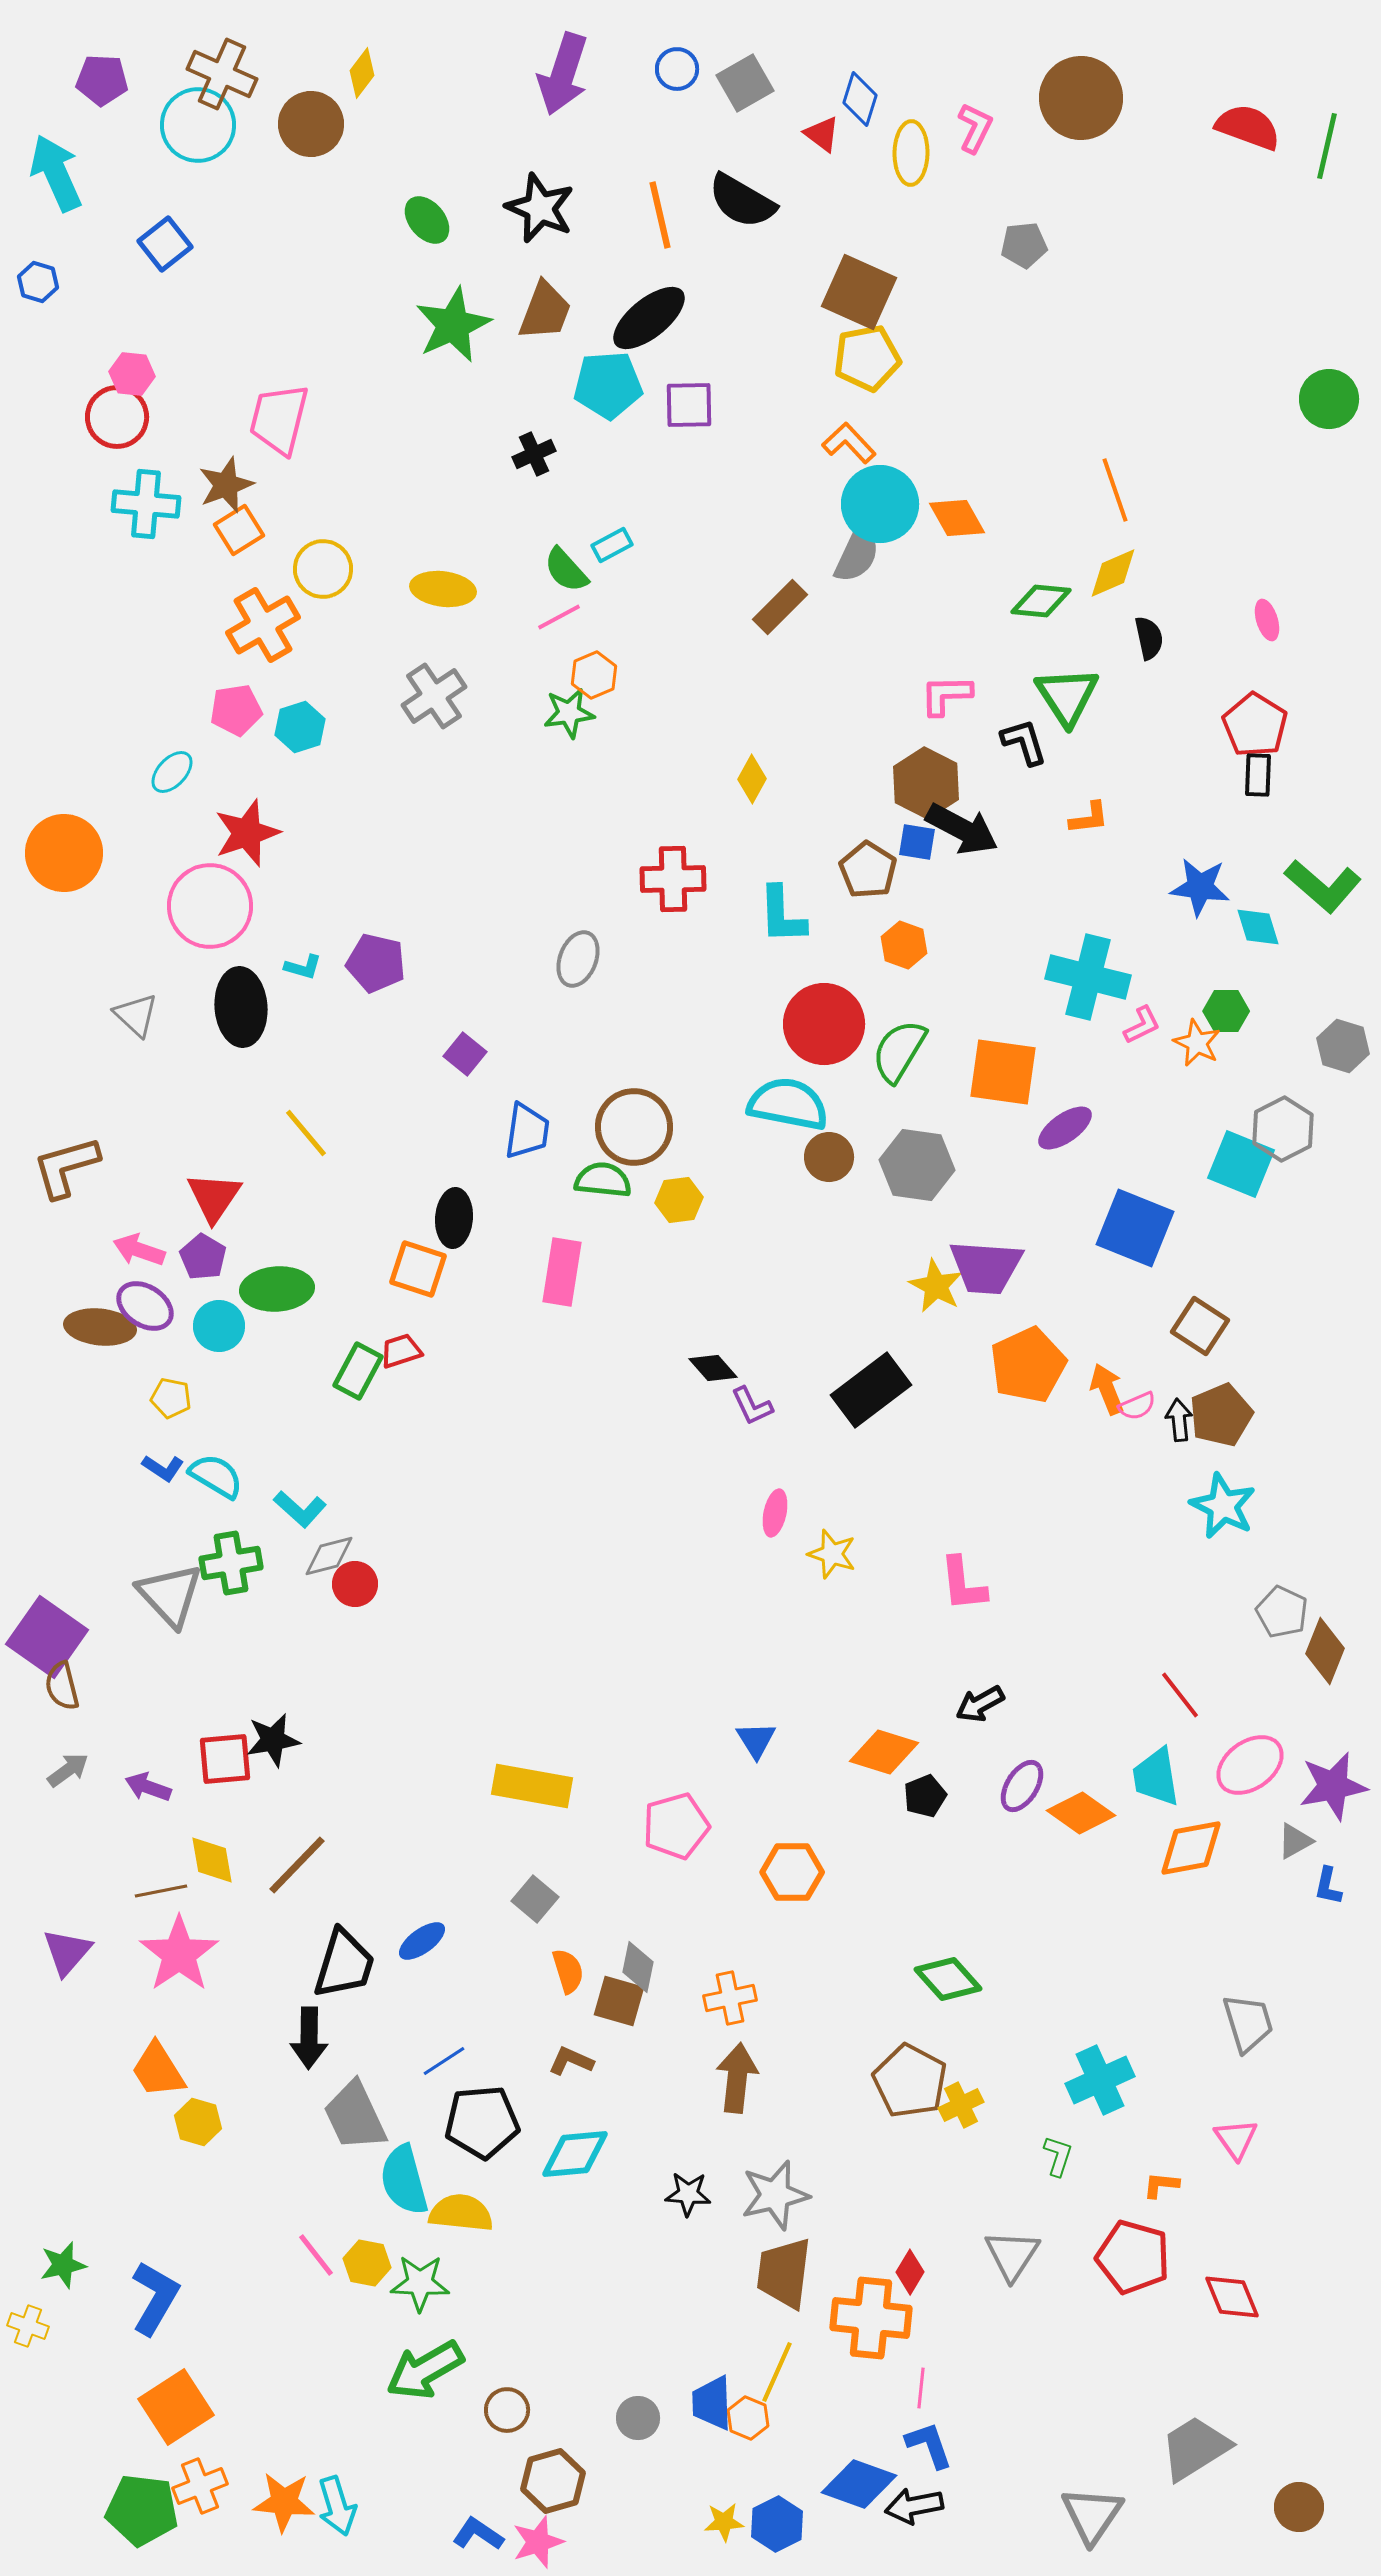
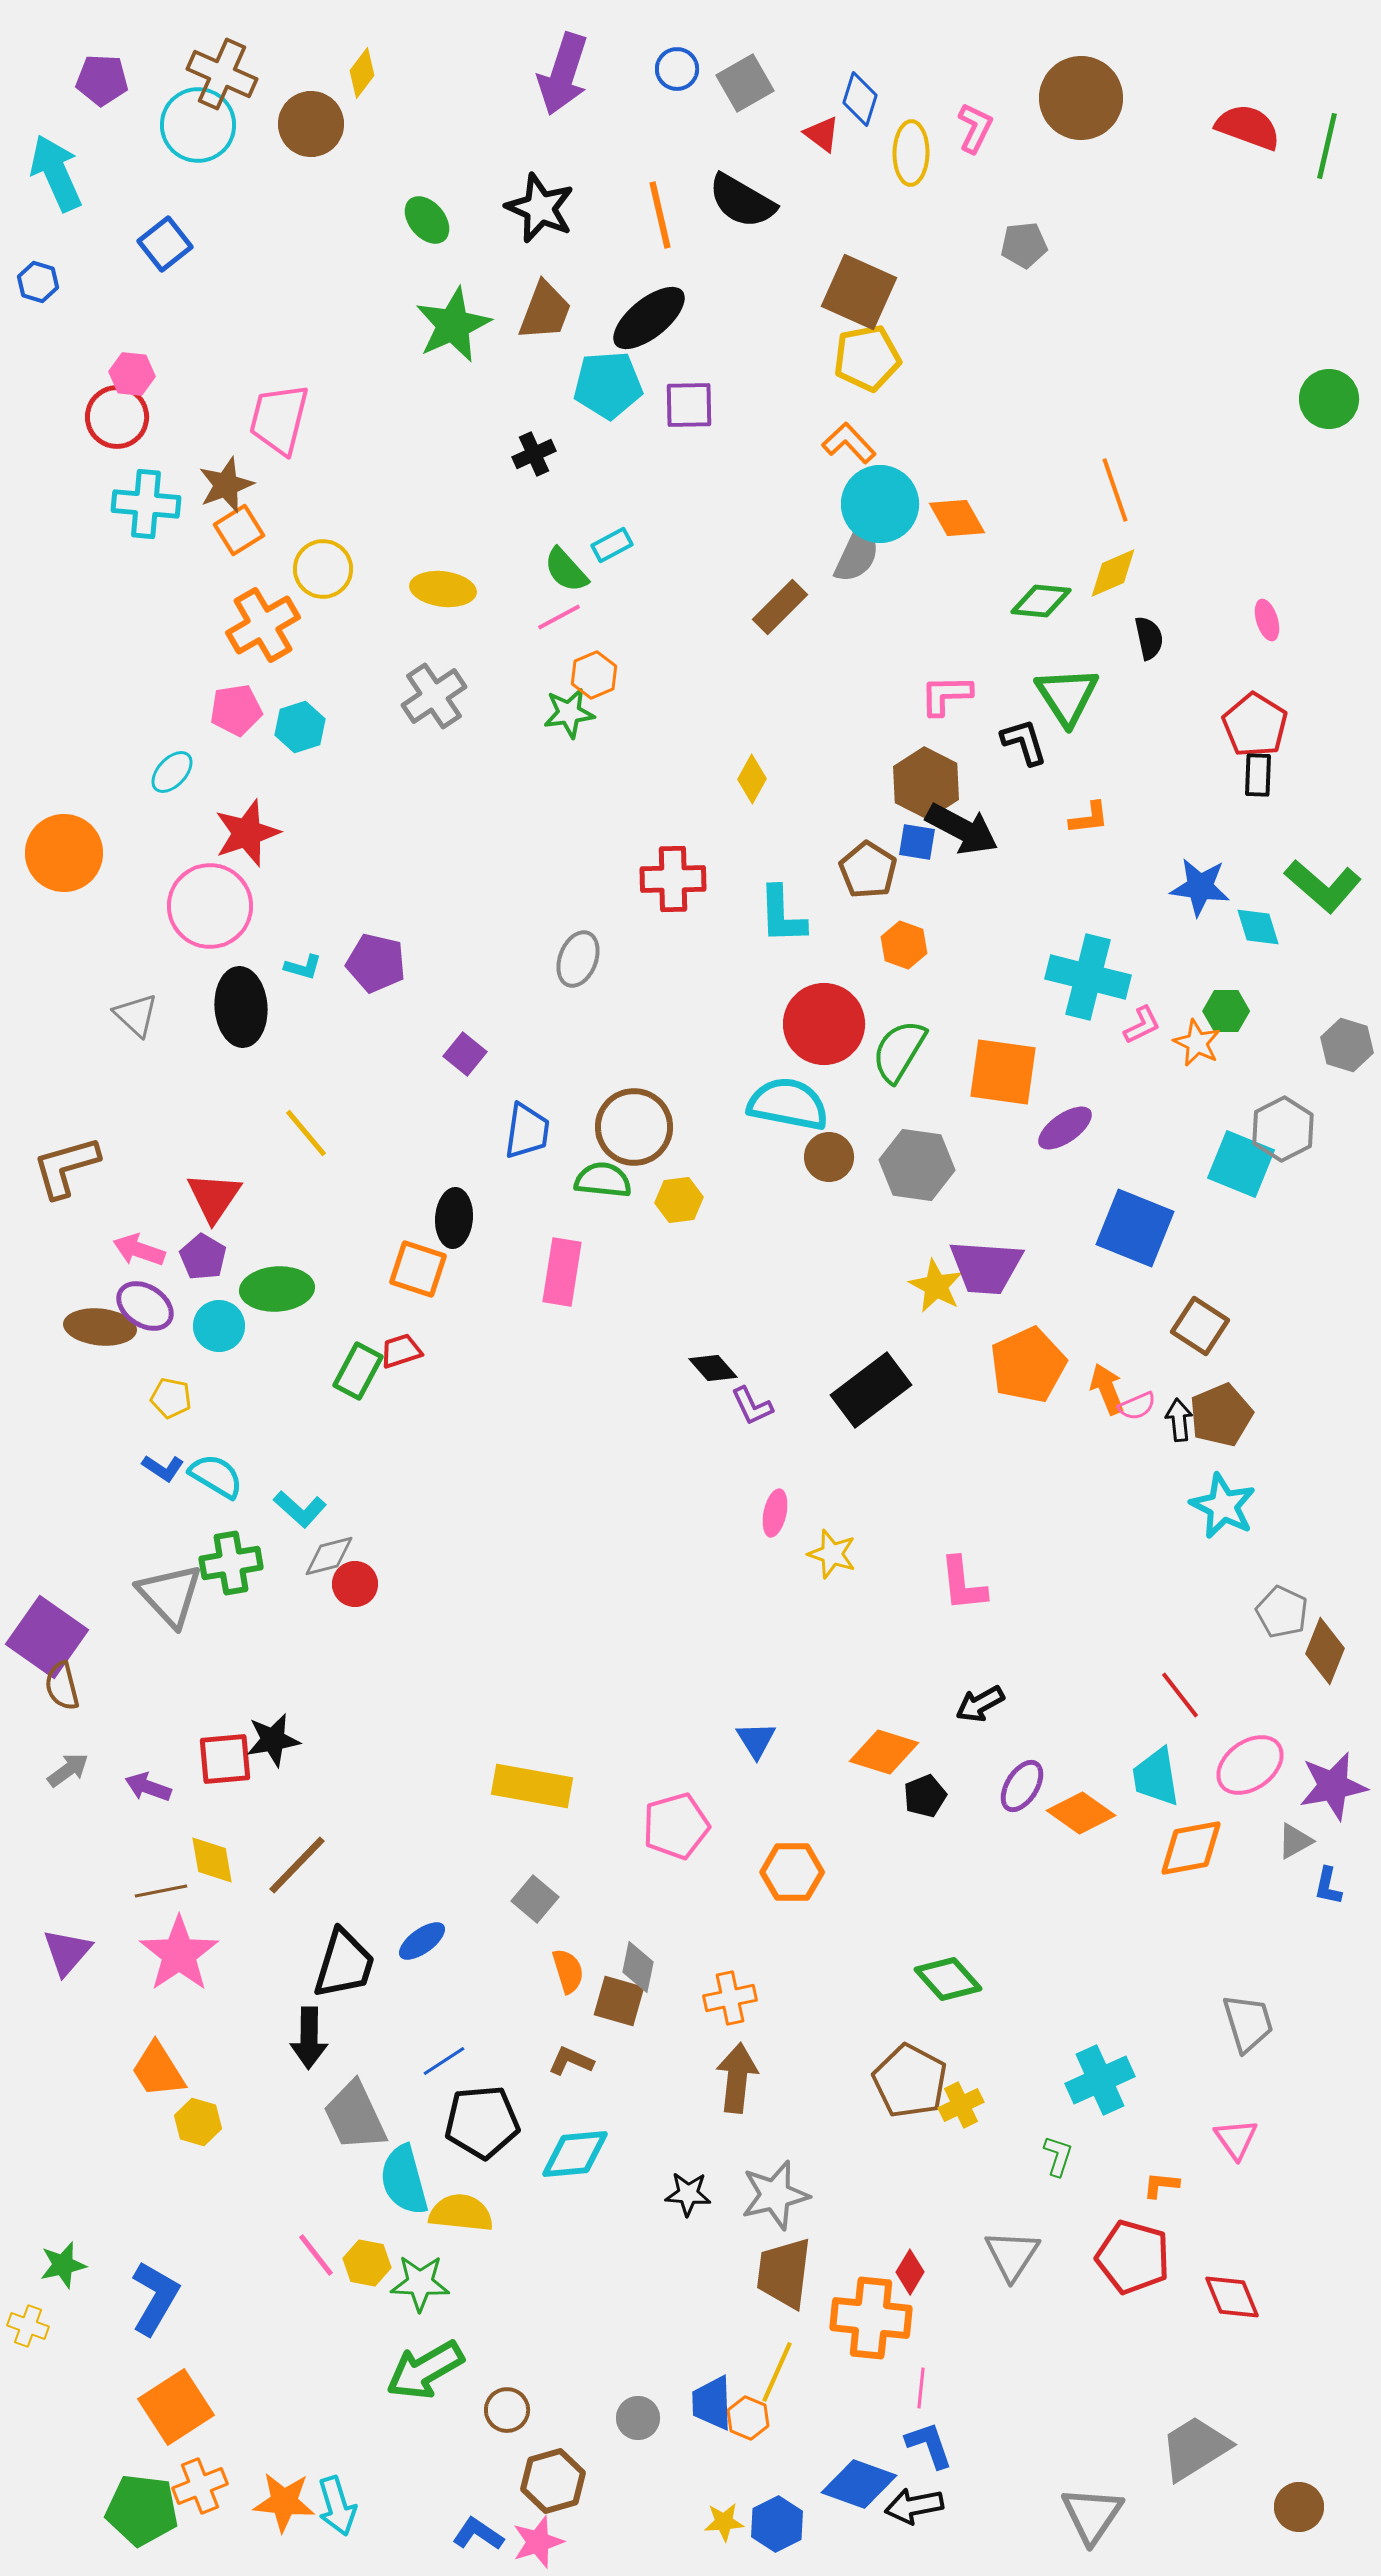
gray hexagon at (1343, 1046): moved 4 px right, 1 px up
